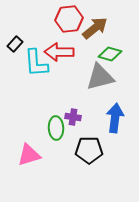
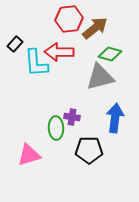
purple cross: moved 1 px left
